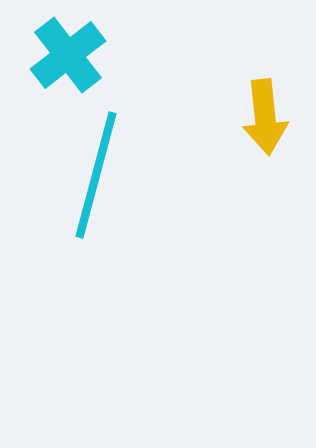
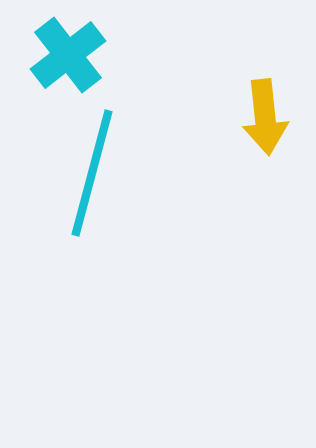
cyan line: moved 4 px left, 2 px up
